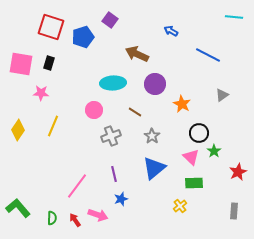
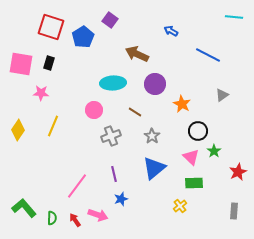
blue pentagon: rotated 15 degrees counterclockwise
black circle: moved 1 px left, 2 px up
green L-shape: moved 6 px right
